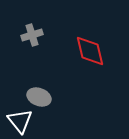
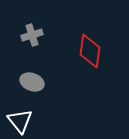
red diamond: rotated 20 degrees clockwise
gray ellipse: moved 7 px left, 15 px up
